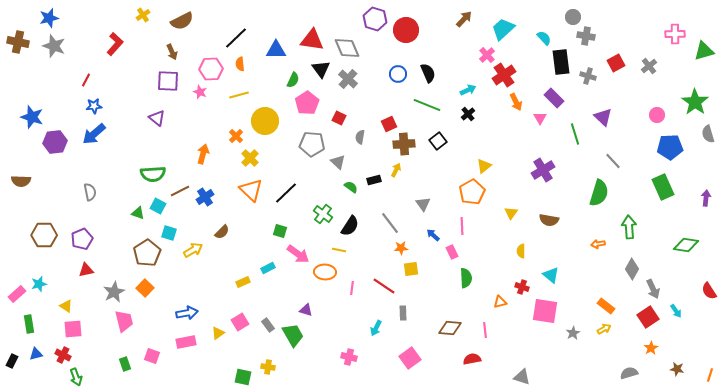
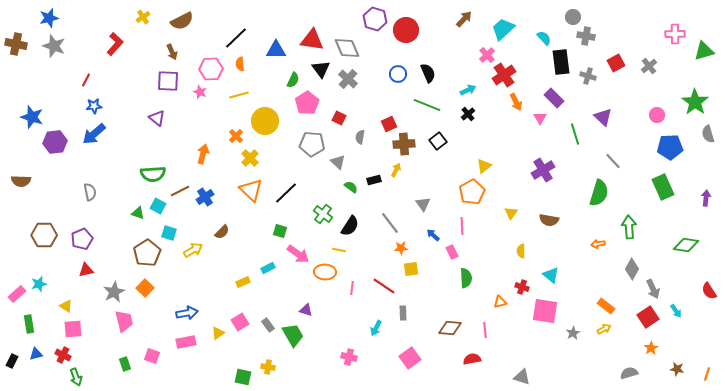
yellow cross at (143, 15): moved 2 px down
brown cross at (18, 42): moved 2 px left, 2 px down
orange line at (710, 375): moved 3 px left, 1 px up
